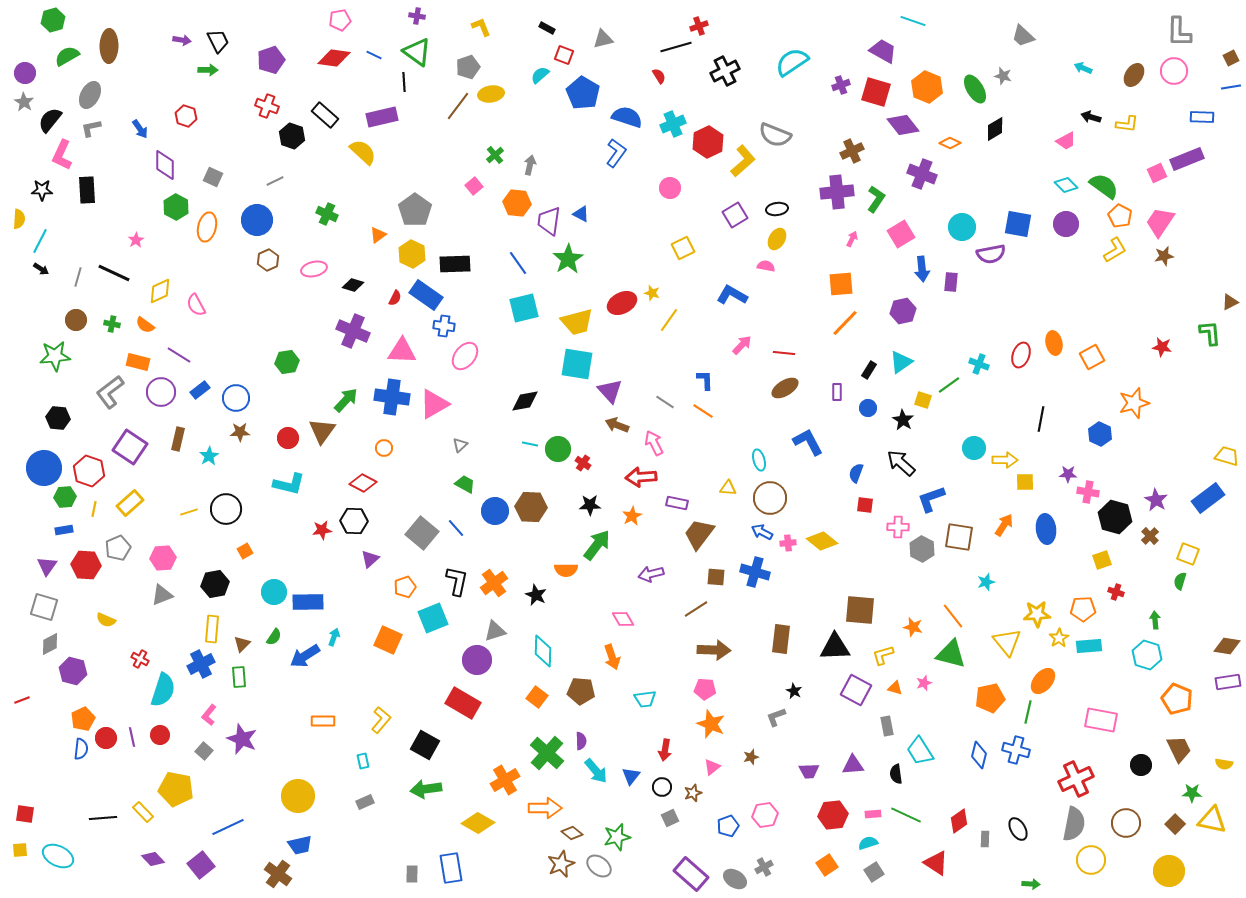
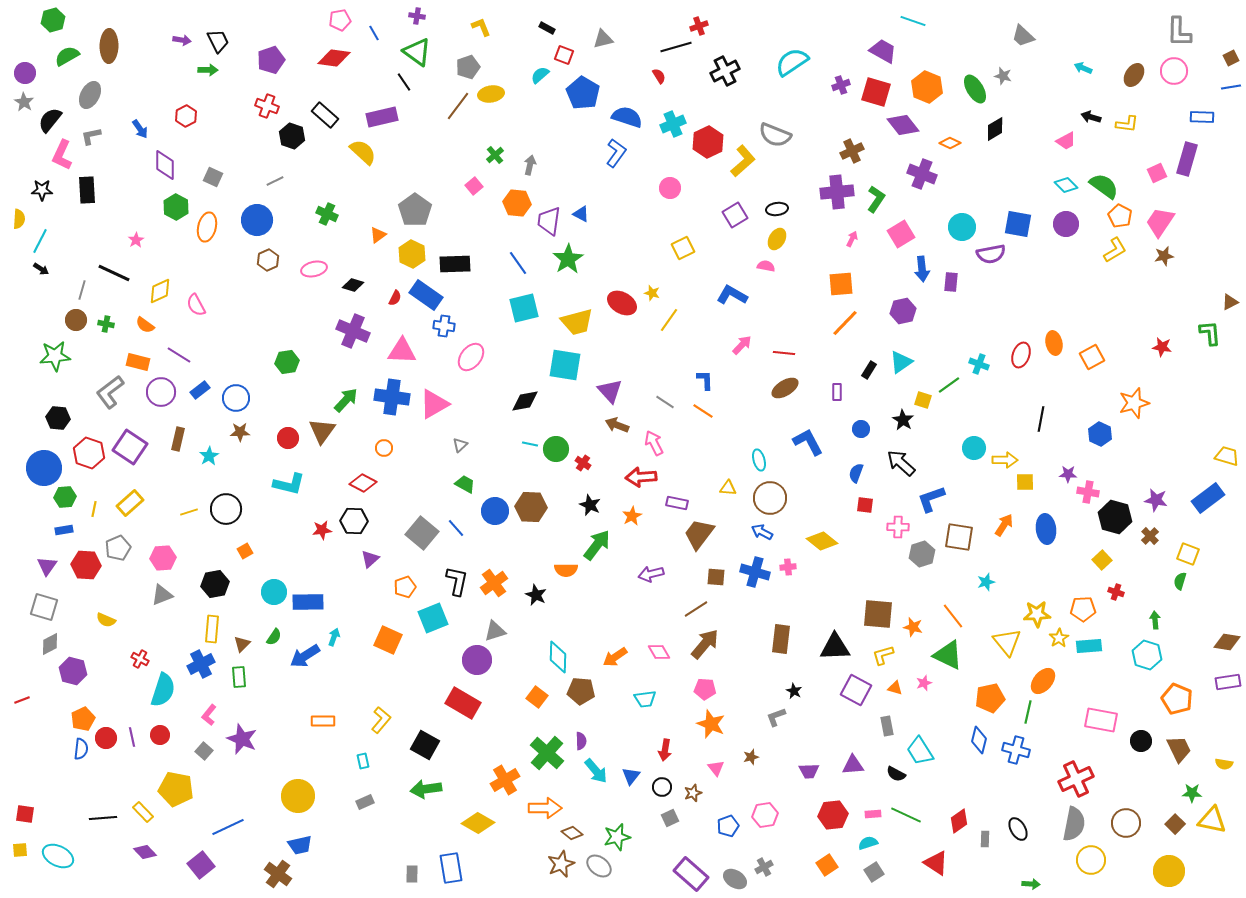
blue line at (374, 55): moved 22 px up; rotated 35 degrees clockwise
black line at (404, 82): rotated 30 degrees counterclockwise
red hexagon at (186, 116): rotated 15 degrees clockwise
gray L-shape at (91, 128): moved 8 px down
purple rectangle at (1187, 159): rotated 52 degrees counterclockwise
gray line at (78, 277): moved 4 px right, 13 px down
red ellipse at (622, 303): rotated 56 degrees clockwise
green cross at (112, 324): moved 6 px left
pink ellipse at (465, 356): moved 6 px right, 1 px down
cyan square at (577, 364): moved 12 px left, 1 px down
blue circle at (868, 408): moved 7 px left, 21 px down
green circle at (558, 449): moved 2 px left
red hexagon at (89, 471): moved 18 px up
purple star at (1156, 500): rotated 20 degrees counterclockwise
black star at (590, 505): rotated 25 degrees clockwise
pink cross at (788, 543): moved 24 px down
gray hexagon at (922, 549): moved 5 px down; rotated 15 degrees clockwise
yellow square at (1102, 560): rotated 24 degrees counterclockwise
brown square at (860, 610): moved 18 px right, 4 px down
pink diamond at (623, 619): moved 36 px right, 33 px down
brown diamond at (1227, 646): moved 4 px up
brown arrow at (714, 650): moved 9 px left, 6 px up; rotated 52 degrees counterclockwise
cyan diamond at (543, 651): moved 15 px right, 6 px down
green triangle at (951, 654): moved 3 px left, 1 px down; rotated 12 degrees clockwise
orange arrow at (612, 657): moved 3 px right; rotated 75 degrees clockwise
blue diamond at (979, 755): moved 15 px up
black circle at (1141, 765): moved 24 px up
pink triangle at (712, 767): moved 4 px right, 1 px down; rotated 30 degrees counterclockwise
black semicircle at (896, 774): rotated 54 degrees counterclockwise
purple diamond at (153, 859): moved 8 px left, 7 px up
